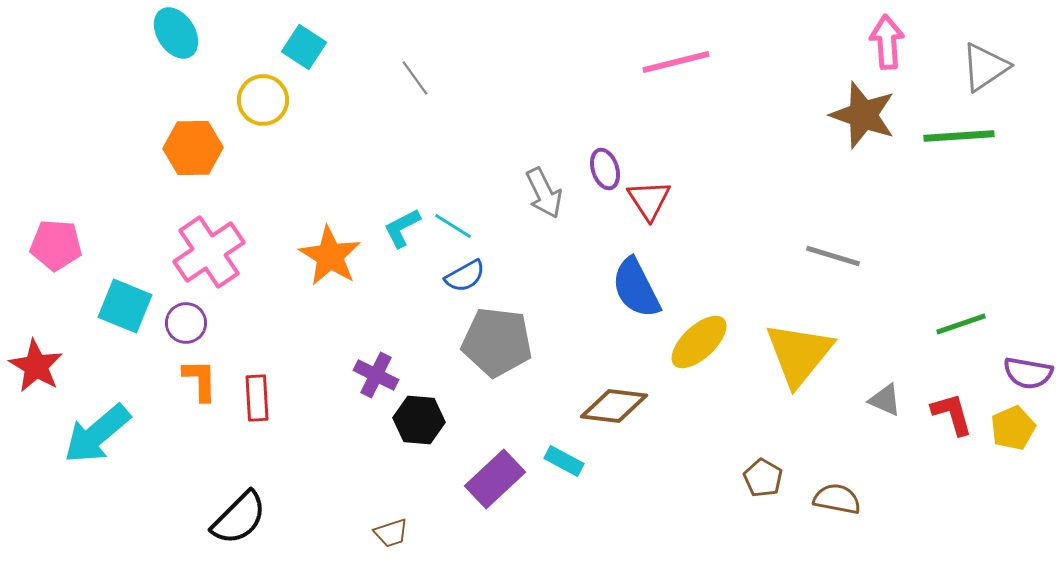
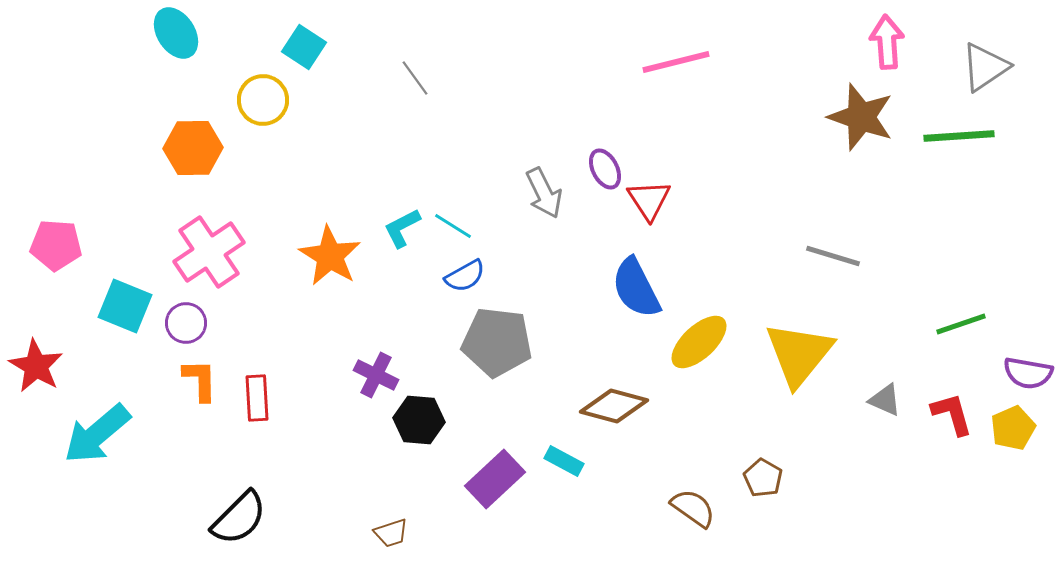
brown star at (863, 115): moved 2 px left, 2 px down
purple ellipse at (605, 169): rotated 9 degrees counterclockwise
brown diamond at (614, 406): rotated 8 degrees clockwise
brown semicircle at (837, 499): moved 144 px left, 9 px down; rotated 24 degrees clockwise
